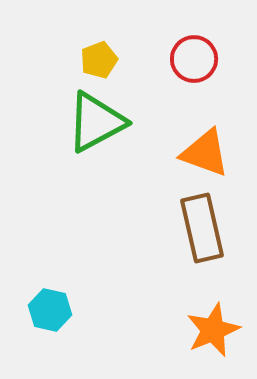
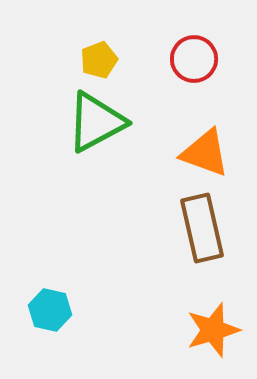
orange star: rotated 6 degrees clockwise
